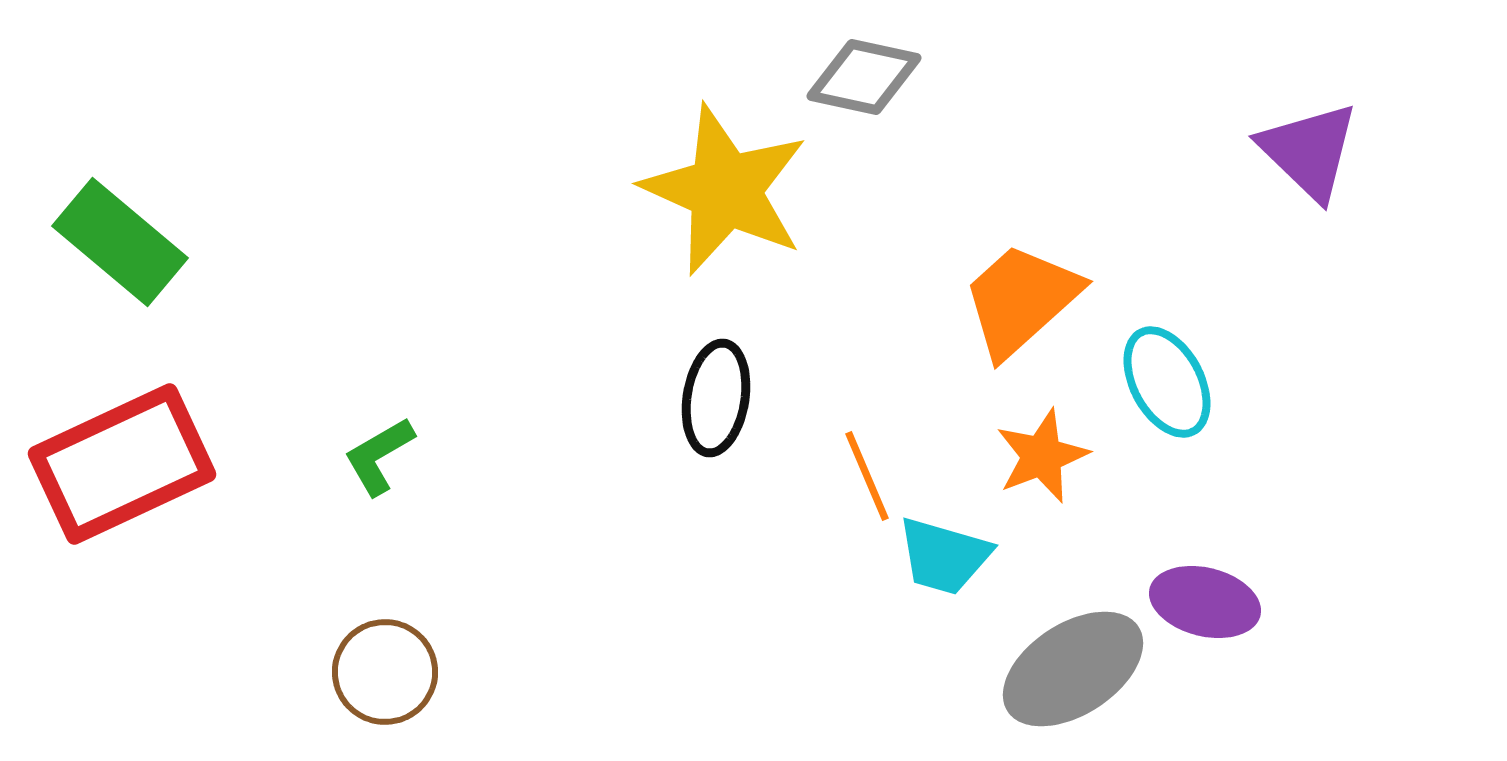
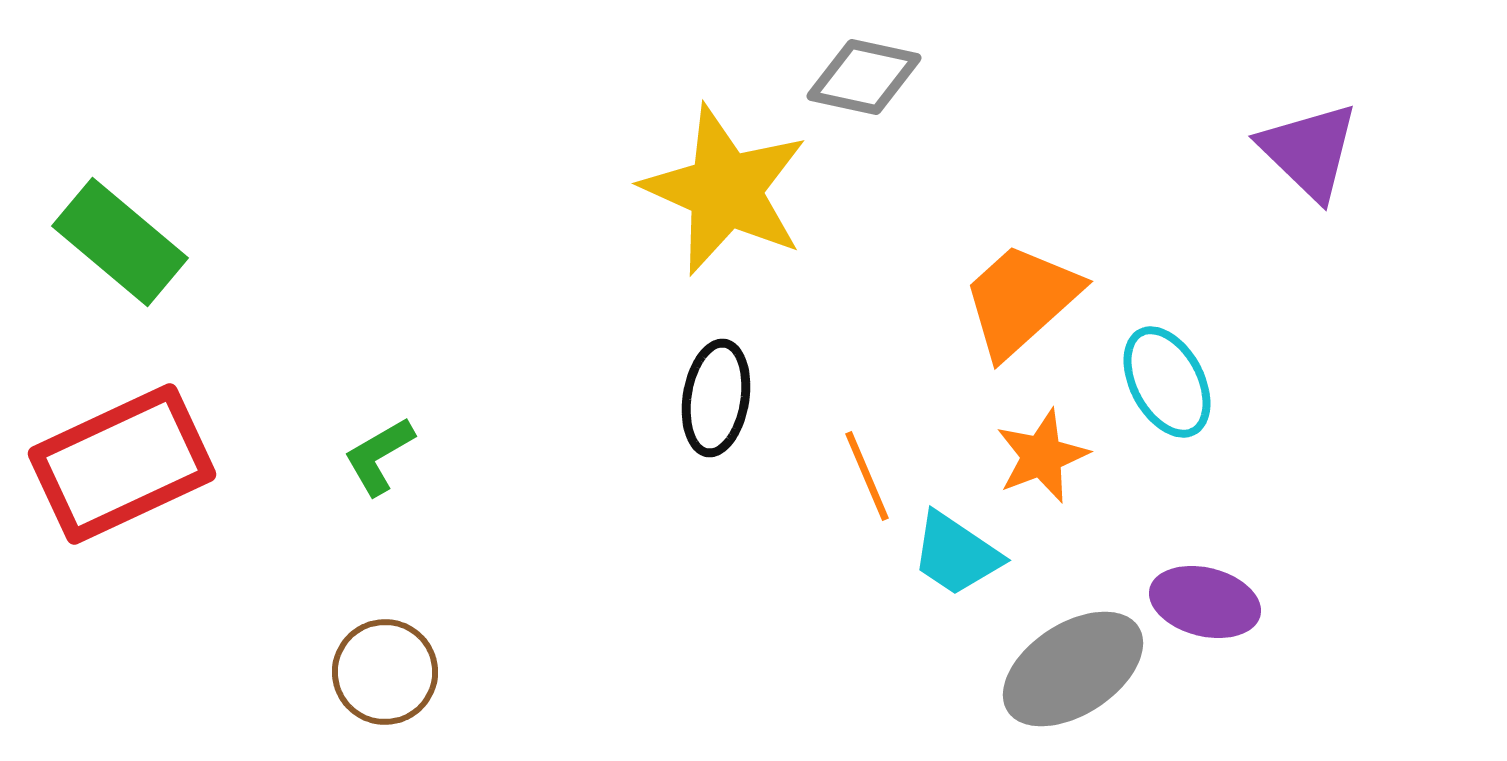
cyan trapezoid: moved 12 px right, 2 px up; rotated 18 degrees clockwise
